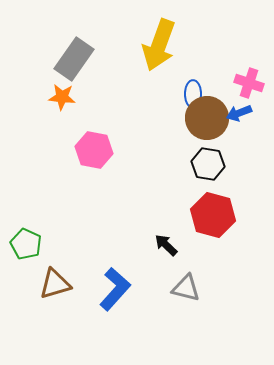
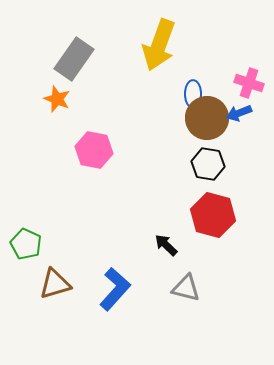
orange star: moved 5 px left, 2 px down; rotated 16 degrees clockwise
